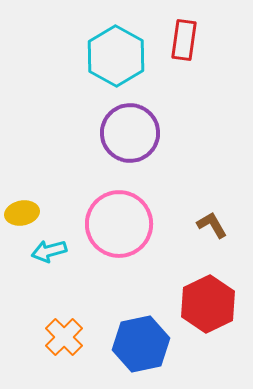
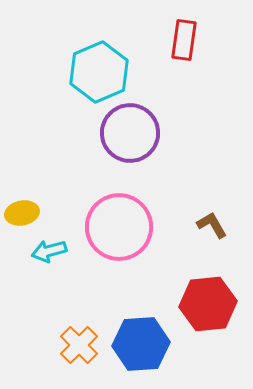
cyan hexagon: moved 17 px left, 16 px down; rotated 8 degrees clockwise
pink circle: moved 3 px down
red hexagon: rotated 20 degrees clockwise
orange cross: moved 15 px right, 8 px down
blue hexagon: rotated 8 degrees clockwise
